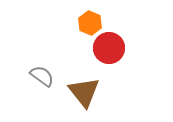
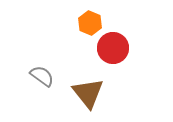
red circle: moved 4 px right
brown triangle: moved 4 px right, 1 px down
